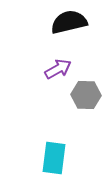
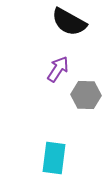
black semicircle: rotated 138 degrees counterclockwise
purple arrow: rotated 28 degrees counterclockwise
